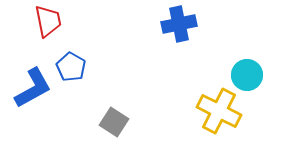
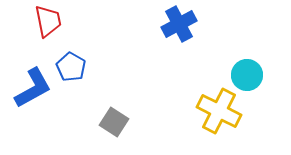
blue cross: rotated 16 degrees counterclockwise
